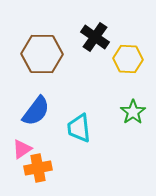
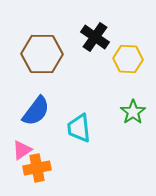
pink triangle: moved 1 px down
orange cross: moved 1 px left
